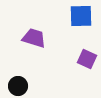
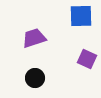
purple trapezoid: rotated 35 degrees counterclockwise
black circle: moved 17 px right, 8 px up
